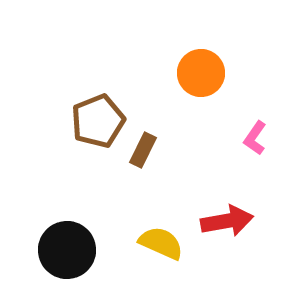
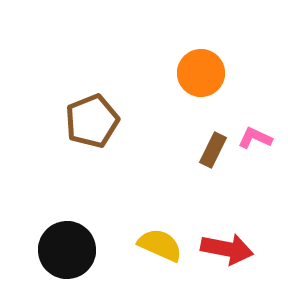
brown pentagon: moved 6 px left
pink L-shape: rotated 80 degrees clockwise
brown rectangle: moved 70 px right
red arrow: moved 28 px down; rotated 21 degrees clockwise
yellow semicircle: moved 1 px left, 2 px down
